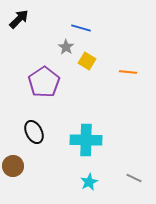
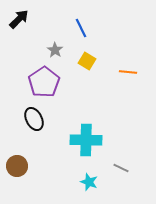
blue line: rotated 48 degrees clockwise
gray star: moved 11 px left, 3 px down
black ellipse: moved 13 px up
brown circle: moved 4 px right
gray line: moved 13 px left, 10 px up
cyan star: rotated 24 degrees counterclockwise
